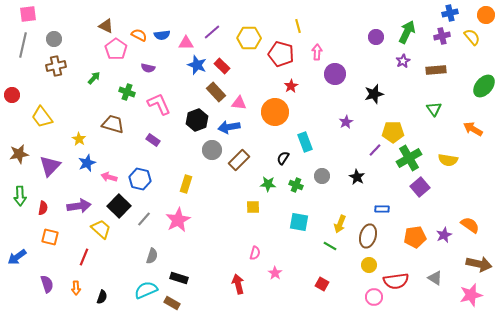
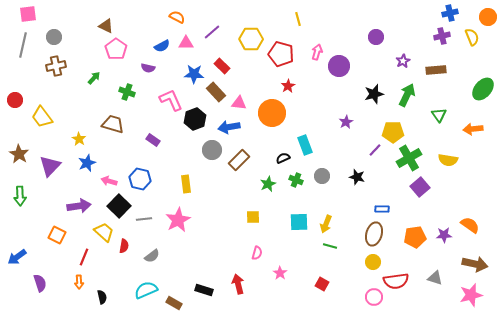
orange circle at (486, 15): moved 2 px right, 2 px down
yellow line at (298, 26): moved 7 px up
green arrow at (407, 32): moved 63 px down
orange semicircle at (139, 35): moved 38 px right, 18 px up
blue semicircle at (162, 35): moved 11 px down; rotated 21 degrees counterclockwise
yellow semicircle at (472, 37): rotated 18 degrees clockwise
yellow hexagon at (249, 38): moved 2 px right, 1 px down
gray circle at (54, 39): moved 2 px up
pink arrow at (317, 52): rotated 14 degrees clockwise
blue star at (197, 65): moved 3 px left, 9 px down; rotated 18 degrees counterclockwise
purple circle at (335, 74): moved 4 px right, 8 px up
red star at (291, 86): moved 3 px left
green ellipse at (484, 86): moved 1 px left, 3 px down
red circle at (12, 95): moved 3 px right, 5 px down
pink L-shape at (159, 104): moved 12 px right, 4 px up
green triangle at (434, 109): moved 5 px right, 6 px down
orange circle at (275, 112): moved 3 px left, 1 px down
black hexagon at (197, 120): moved 2 px left, 1 px up
orange arrow at (473, 129): rotated 36 degrees counterclockwise
cyan rectangle at (305, 142): moved 3 px down
brown star at (19, 154): rotated 30 degrees counterclockwise
black semicircle at (283, 158): rotated 32 degrees clockwise
pink arrow at (109, 177): moved 4 px down
black star at (357, 177): rotated 14 degrees counterclockwise
yellow rectangle at (186, 184): rotated 24 degrees counterclockwise
green star at (268, 184): rotated 28 degrees counterclockwise
green cross at (296, 185): moved 5 px up
yellow square at (253, 207): moved 10 px down
red semicircle at (43, 208): moved 81 px right, 38 px down
gray line at (144, 219): rotated 42 degrees clockwise
cyan square at (299, 222): rotated 12 degrees counterclockwise
yellow arrow at (340, 224): moved 14 px left
yellow trapezoid at (101, 229): moved 3 px right, 3 px down
purple star at (444, 235): rotated 21 degrees clockwise
brown ellipse at (368, 236): moved 6 px right, 2 px up
orange square at (50, 237): moved 7 px right, 2 px up; rotated 12 degrees clockwise
green line at (330, 246): rotated 16 degrees counterclockwise
pink semicircle at (255, 253): moved 2 px right
gray semicircle at (152, 256): rotated 35 degrees clockwise
brown arrow at (479, 264): moved 4 px left
yellow circle at (369, 265): moved 4 px right, 3 px up
pink star at (275, 273): moved 5 px right
black rectangle at (179, 278): moved 25 px right, 12 px down
gray triangle at (435, 278): rotated 14 degrees counterclockwise
purple semicircle at (47, 284): moved 7 px left, 1 px up
orange arrow at (76, 288): moved 3 px right, 6 px up
black semicircle at (102, 297): rotated 32 degrees counterclockwise
brown rectangle at (172, 303): moved 2 px right
